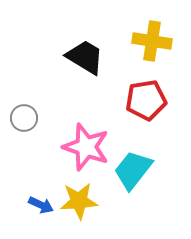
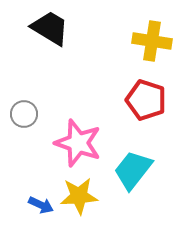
black trapezoid: moved 35 px left, 29 px up
red pentagon: rotated 27 degrees clockwise
gray circle: moved 4 px up
pink star: moved 8 px left, 4 px up
yellow star: moved 5 px up
